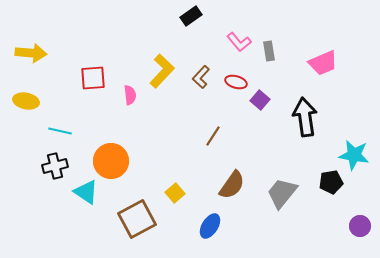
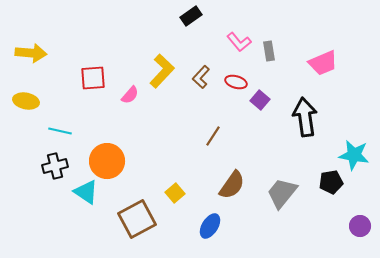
pink semicircle: rotated 48 degrees clockwise
orange circle: moved 4 px left
